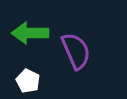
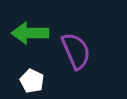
white pentagon: moved 4 px right
